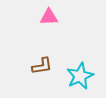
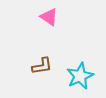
pink triangle: rotated 36 degrees clockwise
